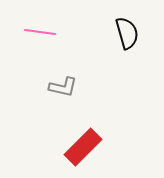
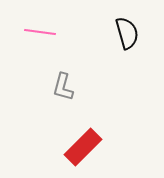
gray L-shape: rotated 92 degrees clockwise
